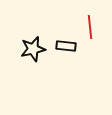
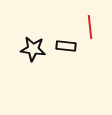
black star: rotated 20 degrees clockwise
